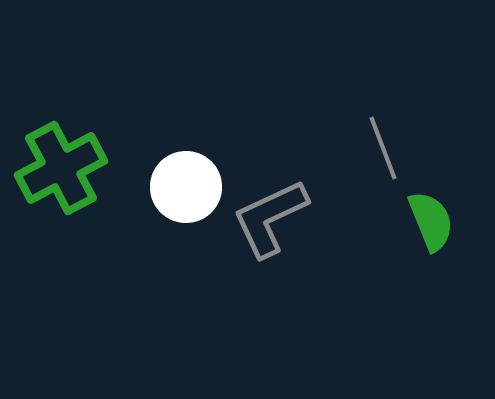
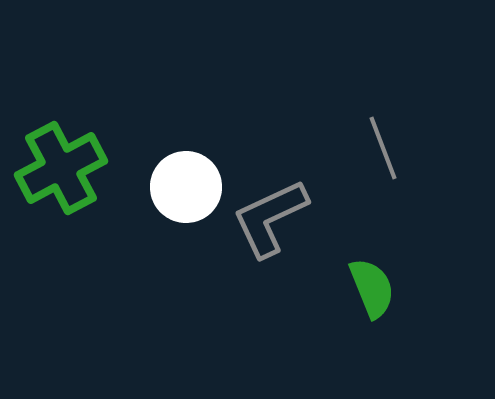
green semicircle: moved 59 px left, 67 px down
